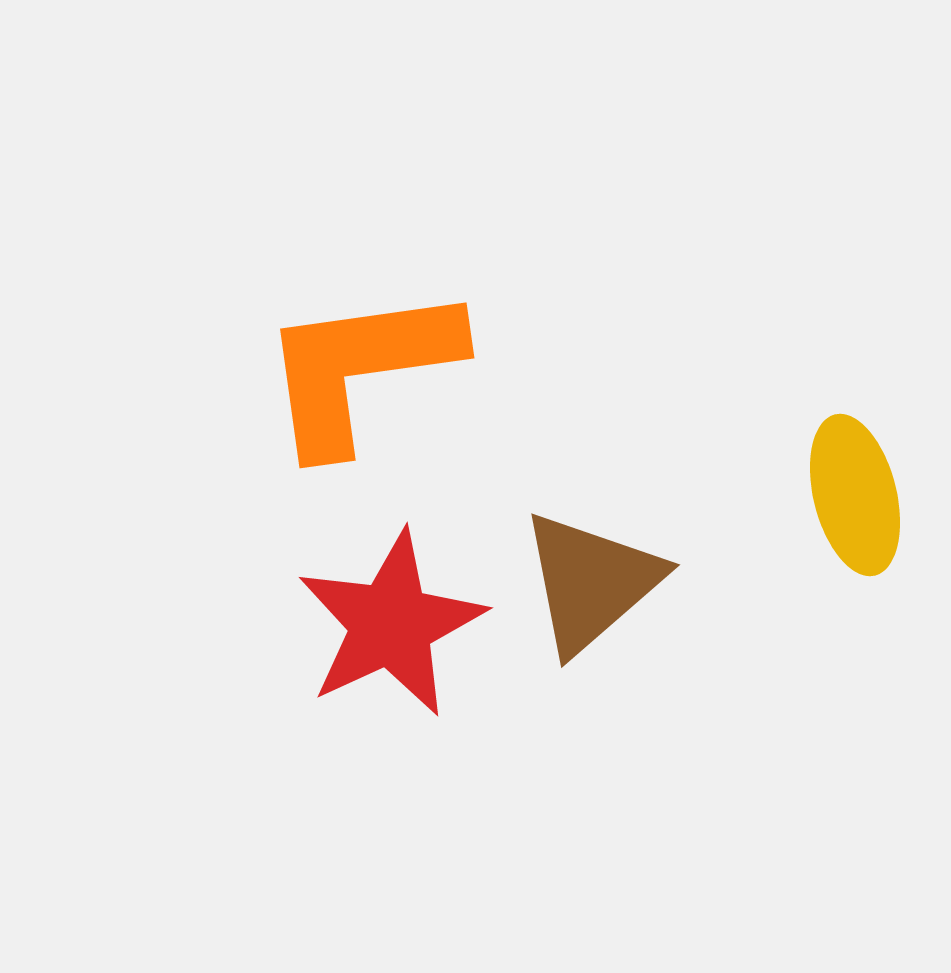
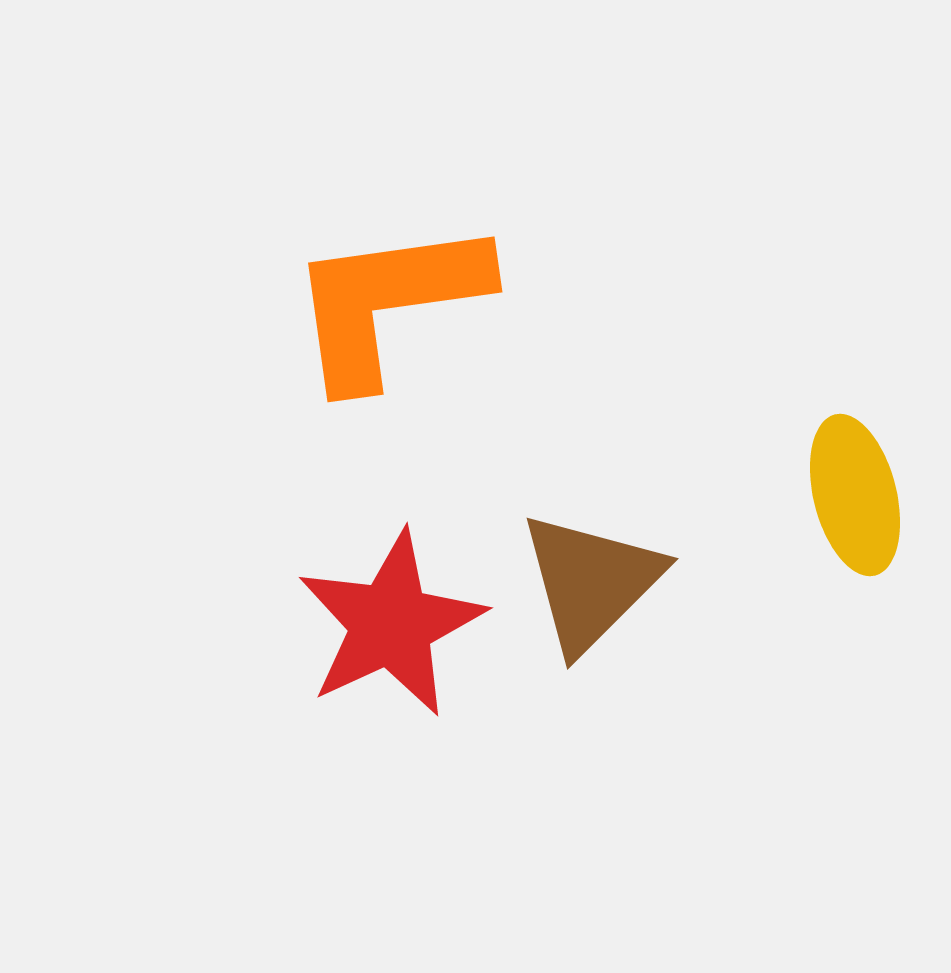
orange L-shape: moved 28 px right, 66 px up
brown triangle: rotated 4 degrees counterclockwise
